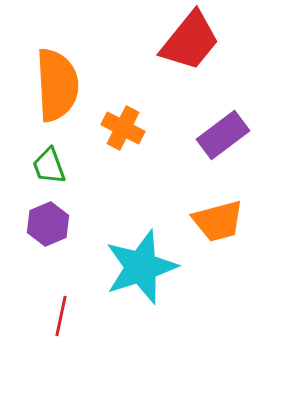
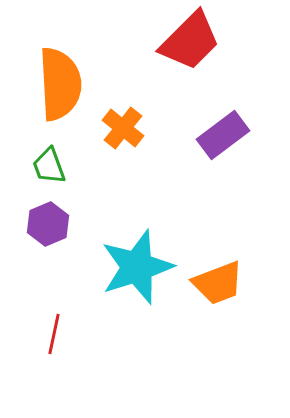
red trapezoid: rotated 6 degrees clockwise
orange semicircle: moved 3 px right, 1 px up
orange cross: rotated 12 degrees clockwise
orange trapezoid: moved 62 px down; rotated 6 degrees counterclockwise
cyan star: moved 4 px left
red line: moved 7 px left, 18 px down
